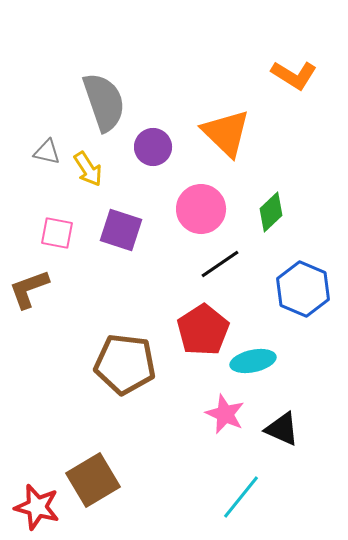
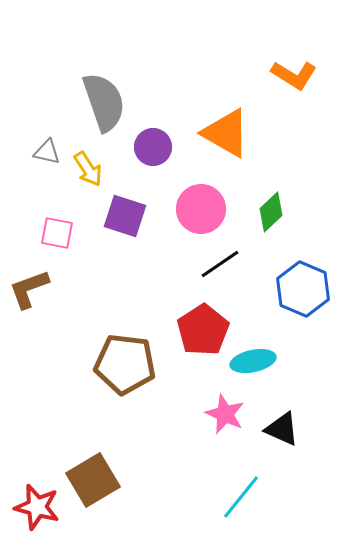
orange triangle: rotated 14 degrees counterclockwise
purple square: moved 4 px right, 14 px up
